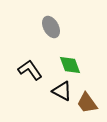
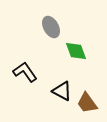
green diamond: moved 6 px right, 14 px up
black L-shape: moved 5 px left, 2 px down
